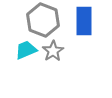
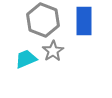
cyan trapezoid: moved 9 px down
